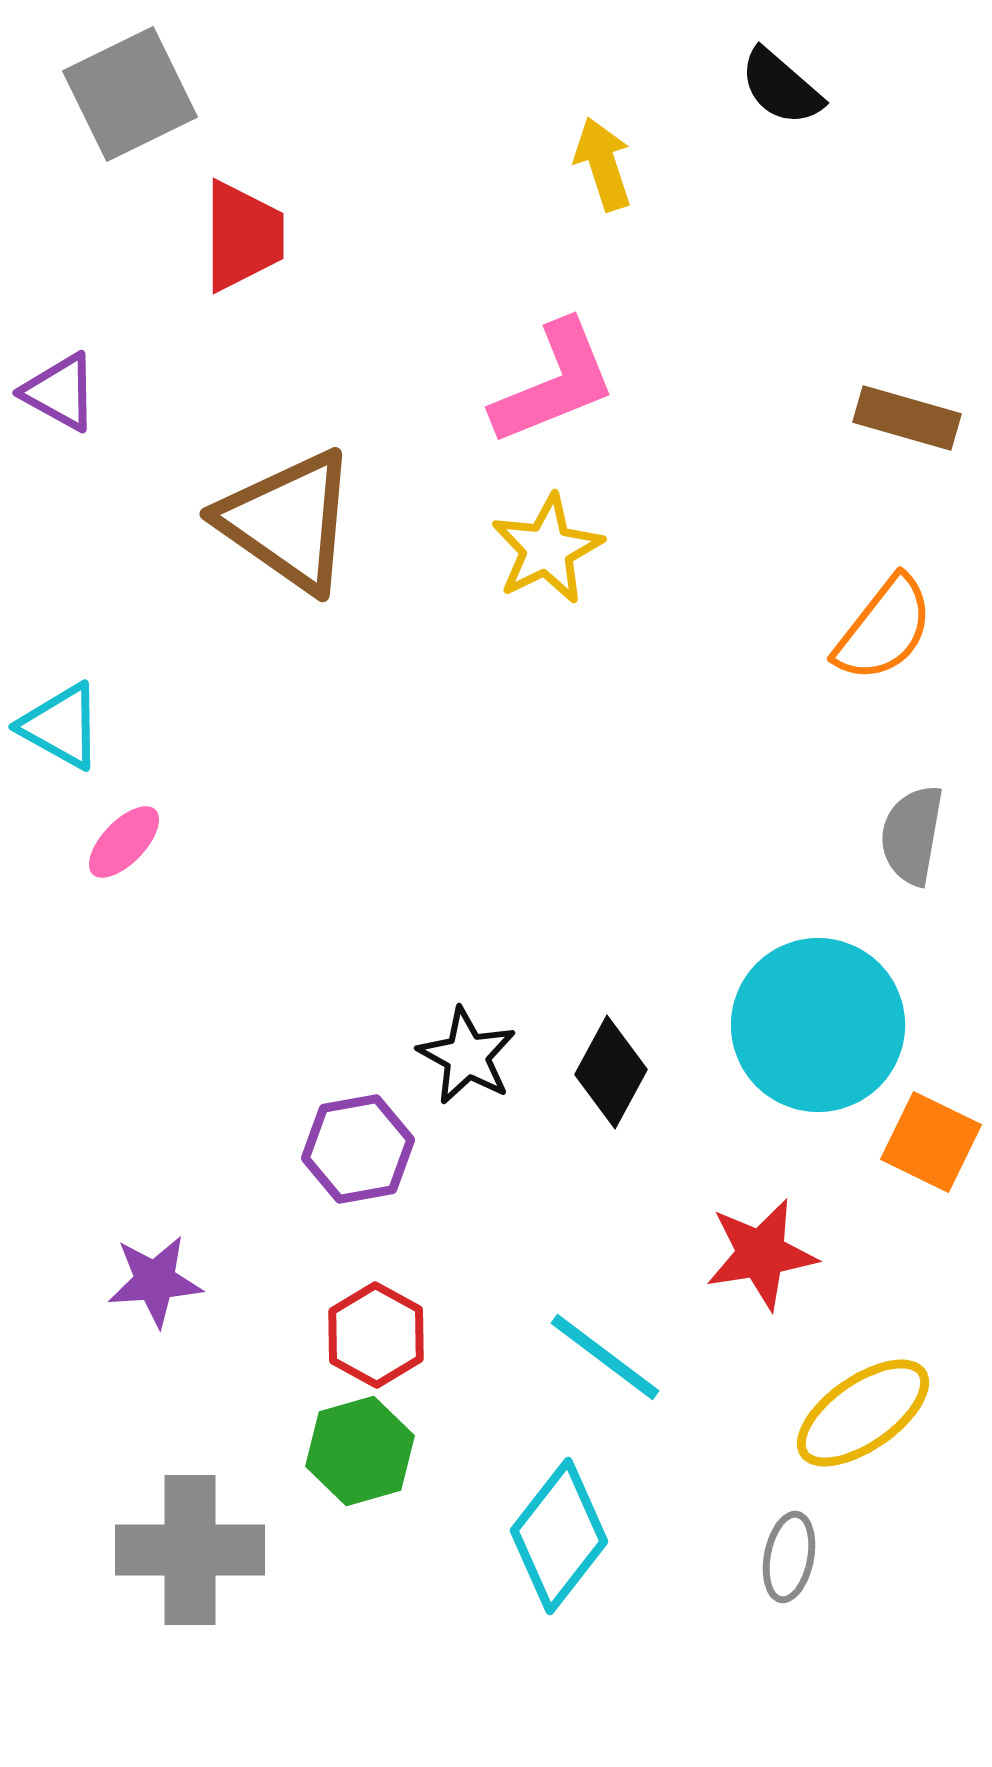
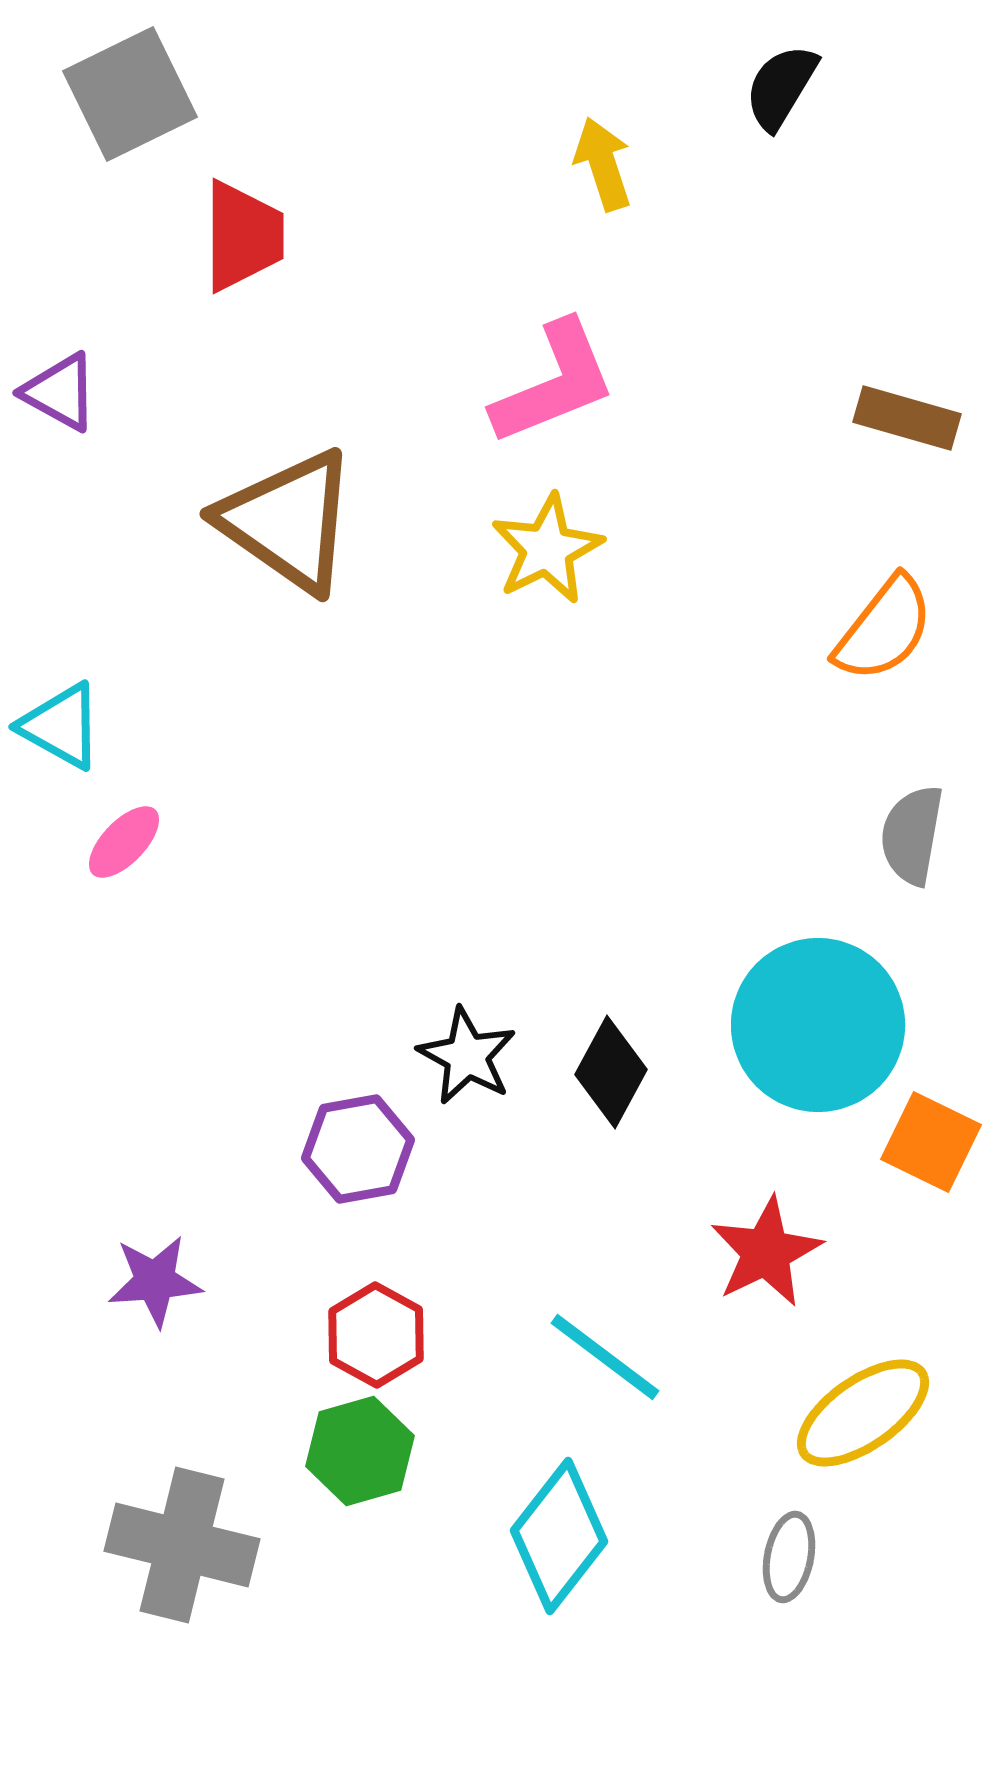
black semicircle: rotated 80 degrees clockwise
red star: moved 5 px right, 2 px up; rotated 17 degrees counterclockwise
gray cross: moved 8 px left, 5 px up; rotated 14 degrees clockwise
